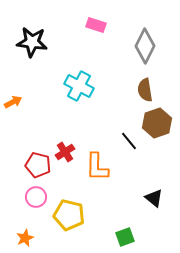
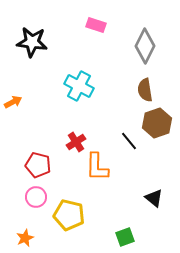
red cross: moved 11 px right, 10 px up
